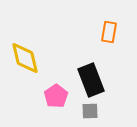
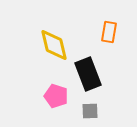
yellow diamond: moved 29 px right, 13 px up
black rectangle: moved 3 px left, 6 px up
pink pentagon: rotated 20 degrees counterclockwise
